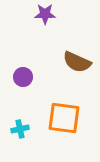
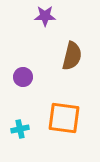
purple star: moved 2 px down
brown semicircle: moved 5 px left, 6 px up; rotated 100 degrees counterclockwise
